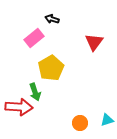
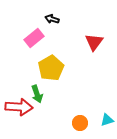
green arrow: moved 2 px right, 2 px down
